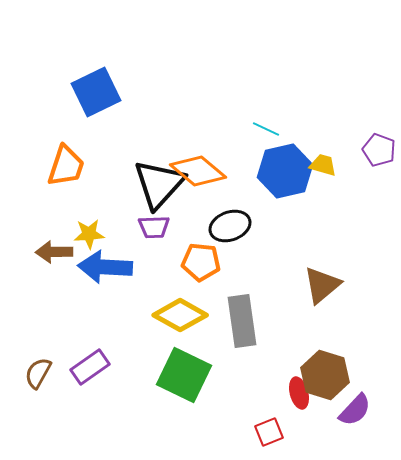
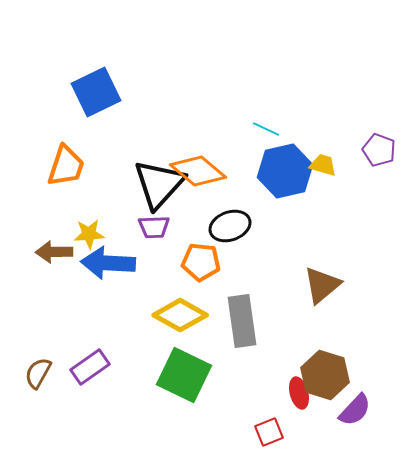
blue arrow: moved 3 px right, 4 px up
